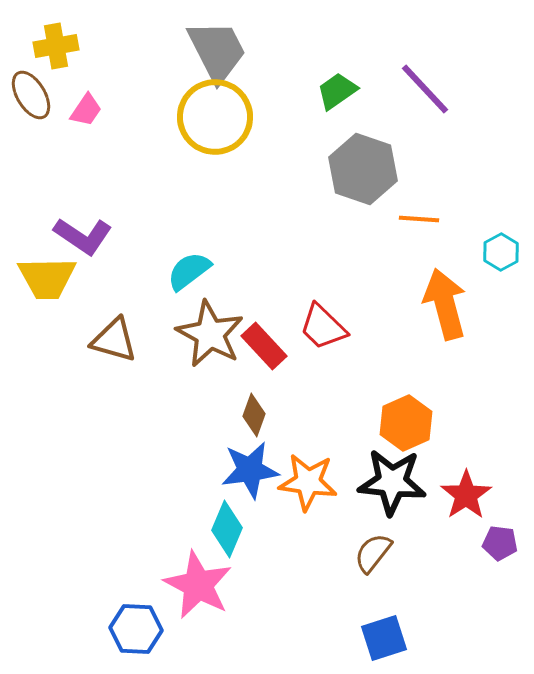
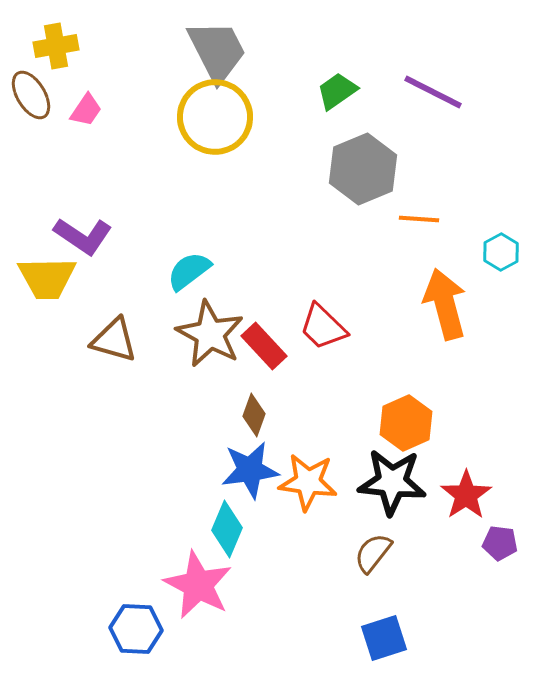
purple line: moved 8 px right, 3 px down; rotated 20 degrees counterclockwise
gray hexagon: rotated 18 degrees clockwise
